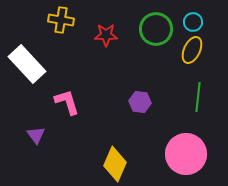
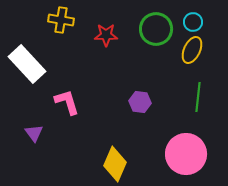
purple triangle: moved 2 px left, 2 px up
